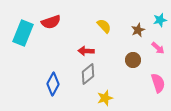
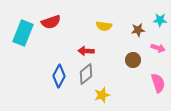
cyan star: rotated 16 degrees clockwise
yellow semicircle: rotated 140 degrees clockwise
brown star: rotated 16 degrees clockwise
pink arrow: rotated 24 degrees counterclockwise
gray diamond: moved 2 px left
blue diamond: moved 6 px right, 8 px up
yellow star: moved 3 px left, 3 px up
